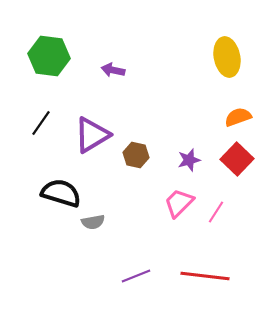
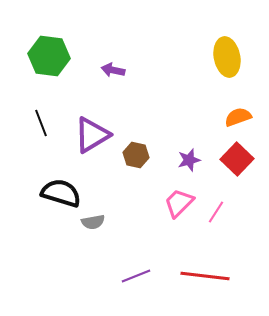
black line: rotated 56 degrees counterclockwise
